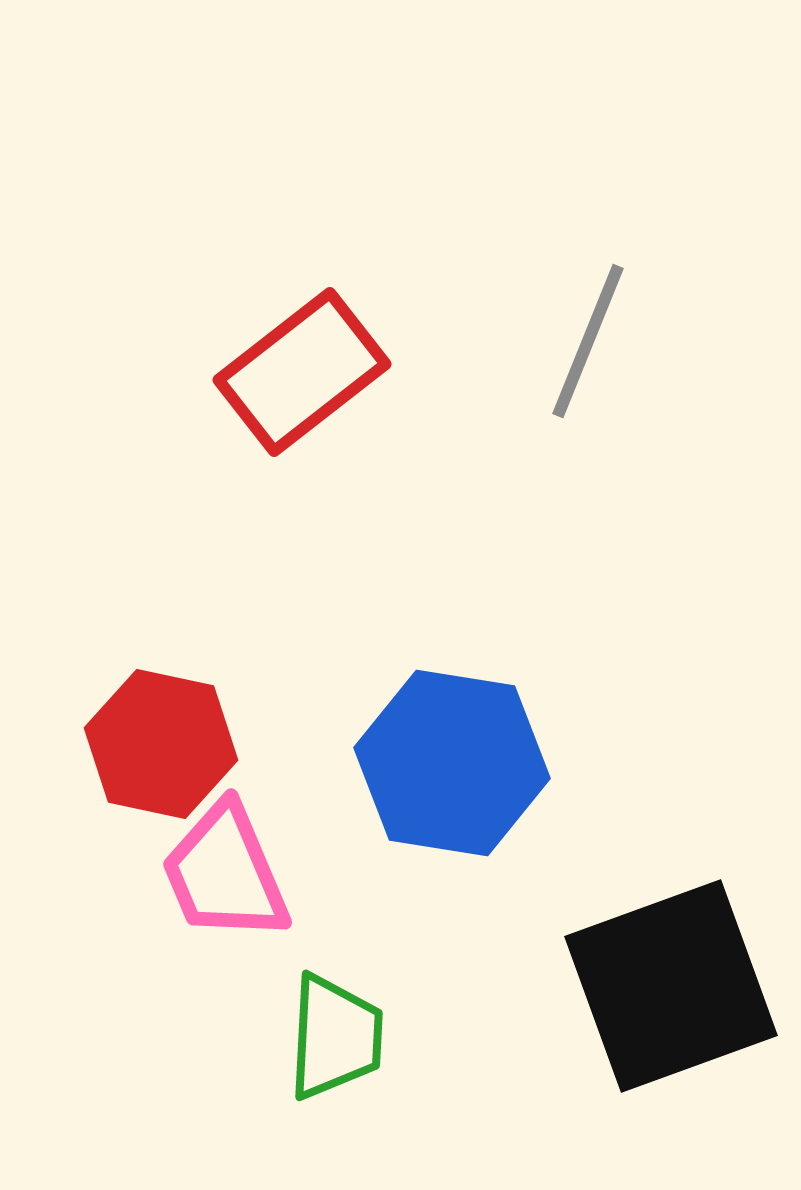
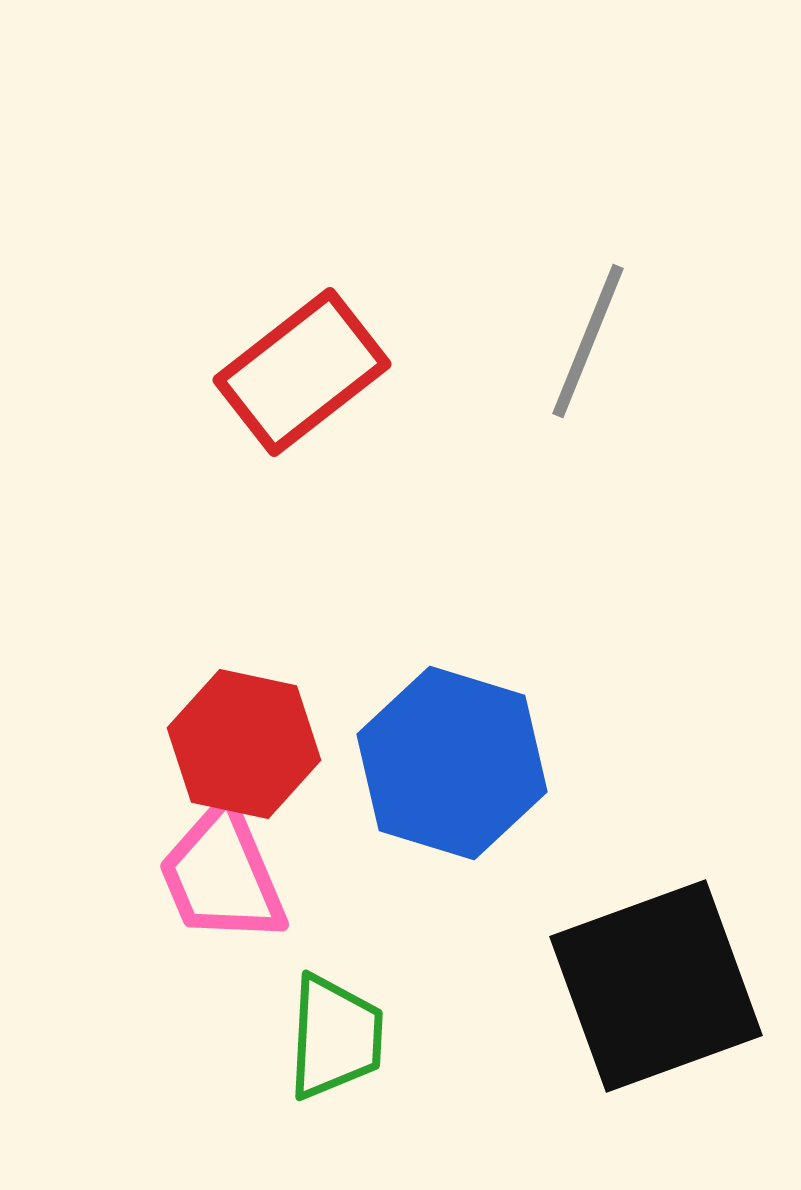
red hexagon: moved 83 px right
blue hexagon: rotated 8 degrees clockwise
pink trapezoid: moved 3 px left, 2 px down
black square: moved 15 px left
